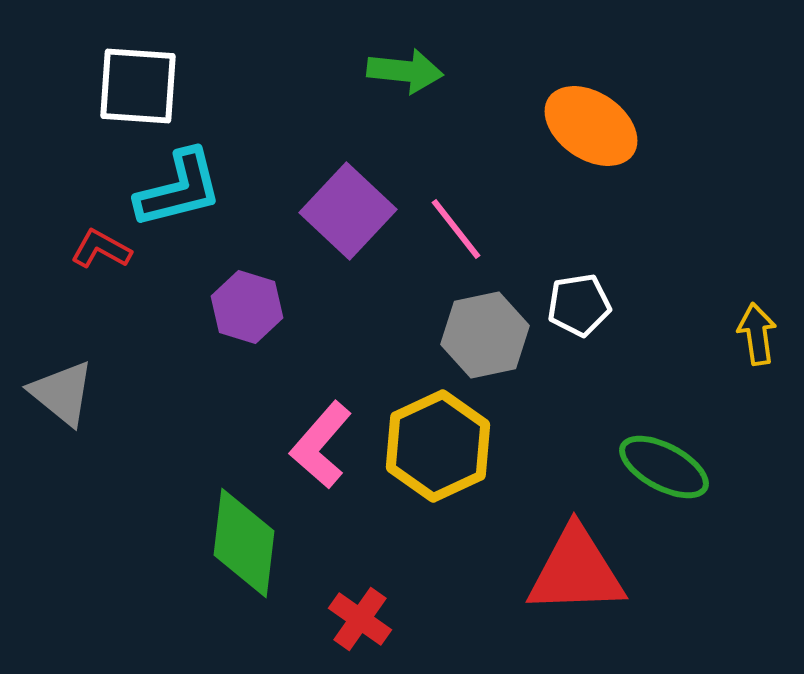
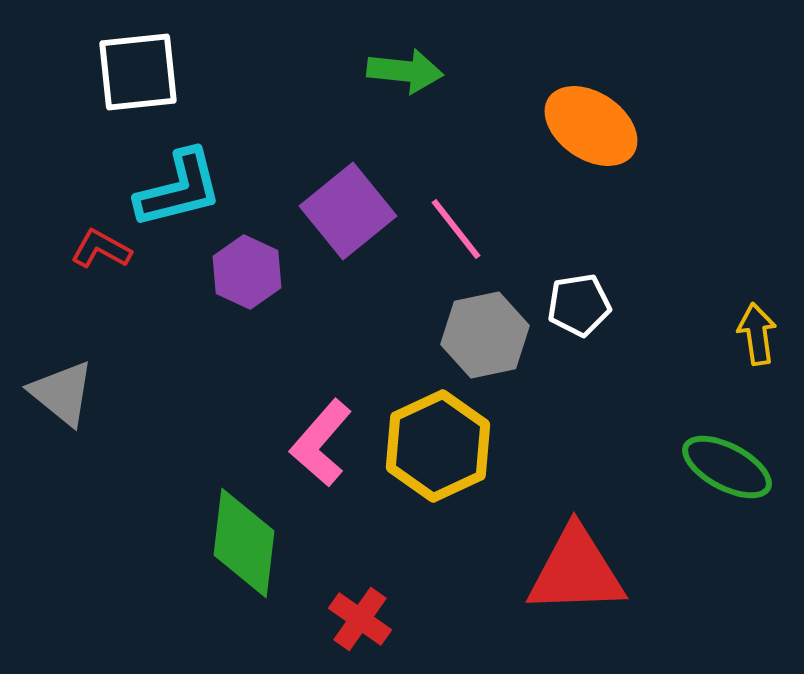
white square: moved 14 px up; rotated 10 degrees counterclockwise
purple square: rotated 8 degrees clockwise
purple hexagon: moved 35 px up; rotated 8 degrees clockwise
pink L-shape: moved 2 px up
green ellipse: moved 63 px right
